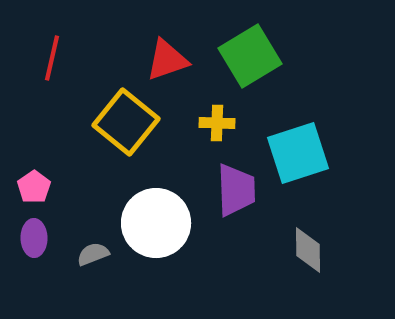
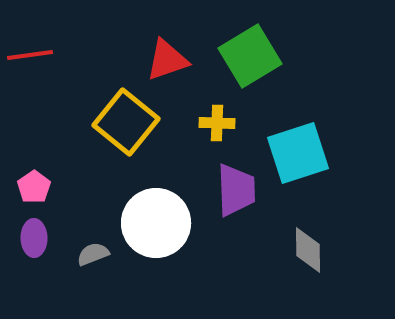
red line: moved 22 px left, 3 px up; rotated 69 degrees clockwise
